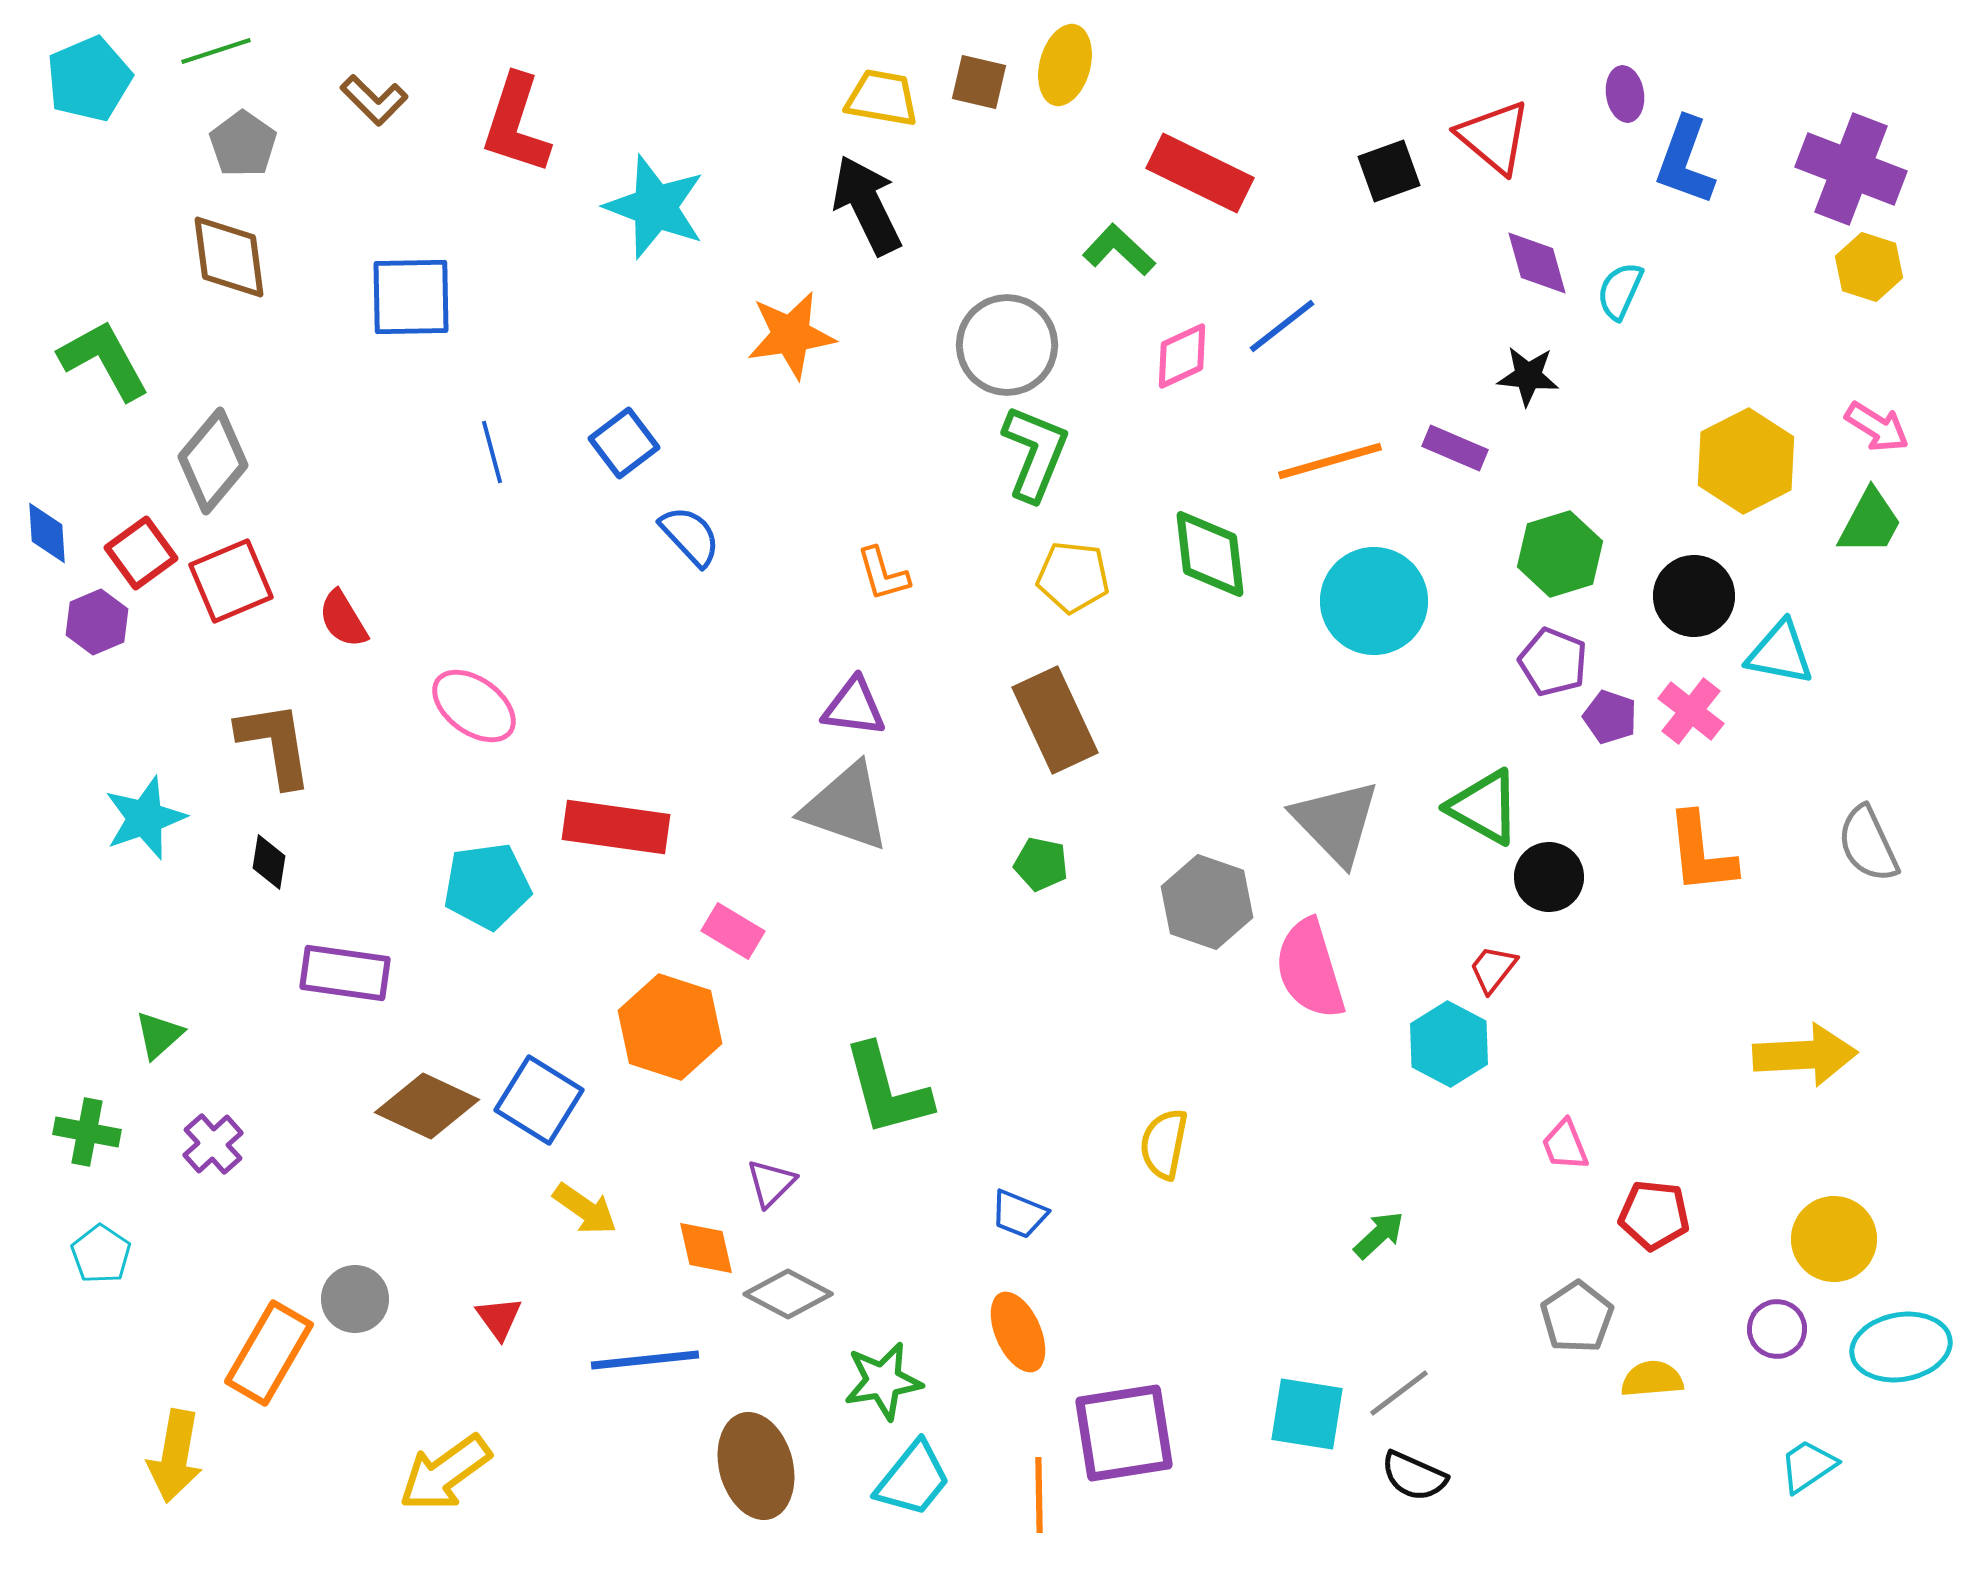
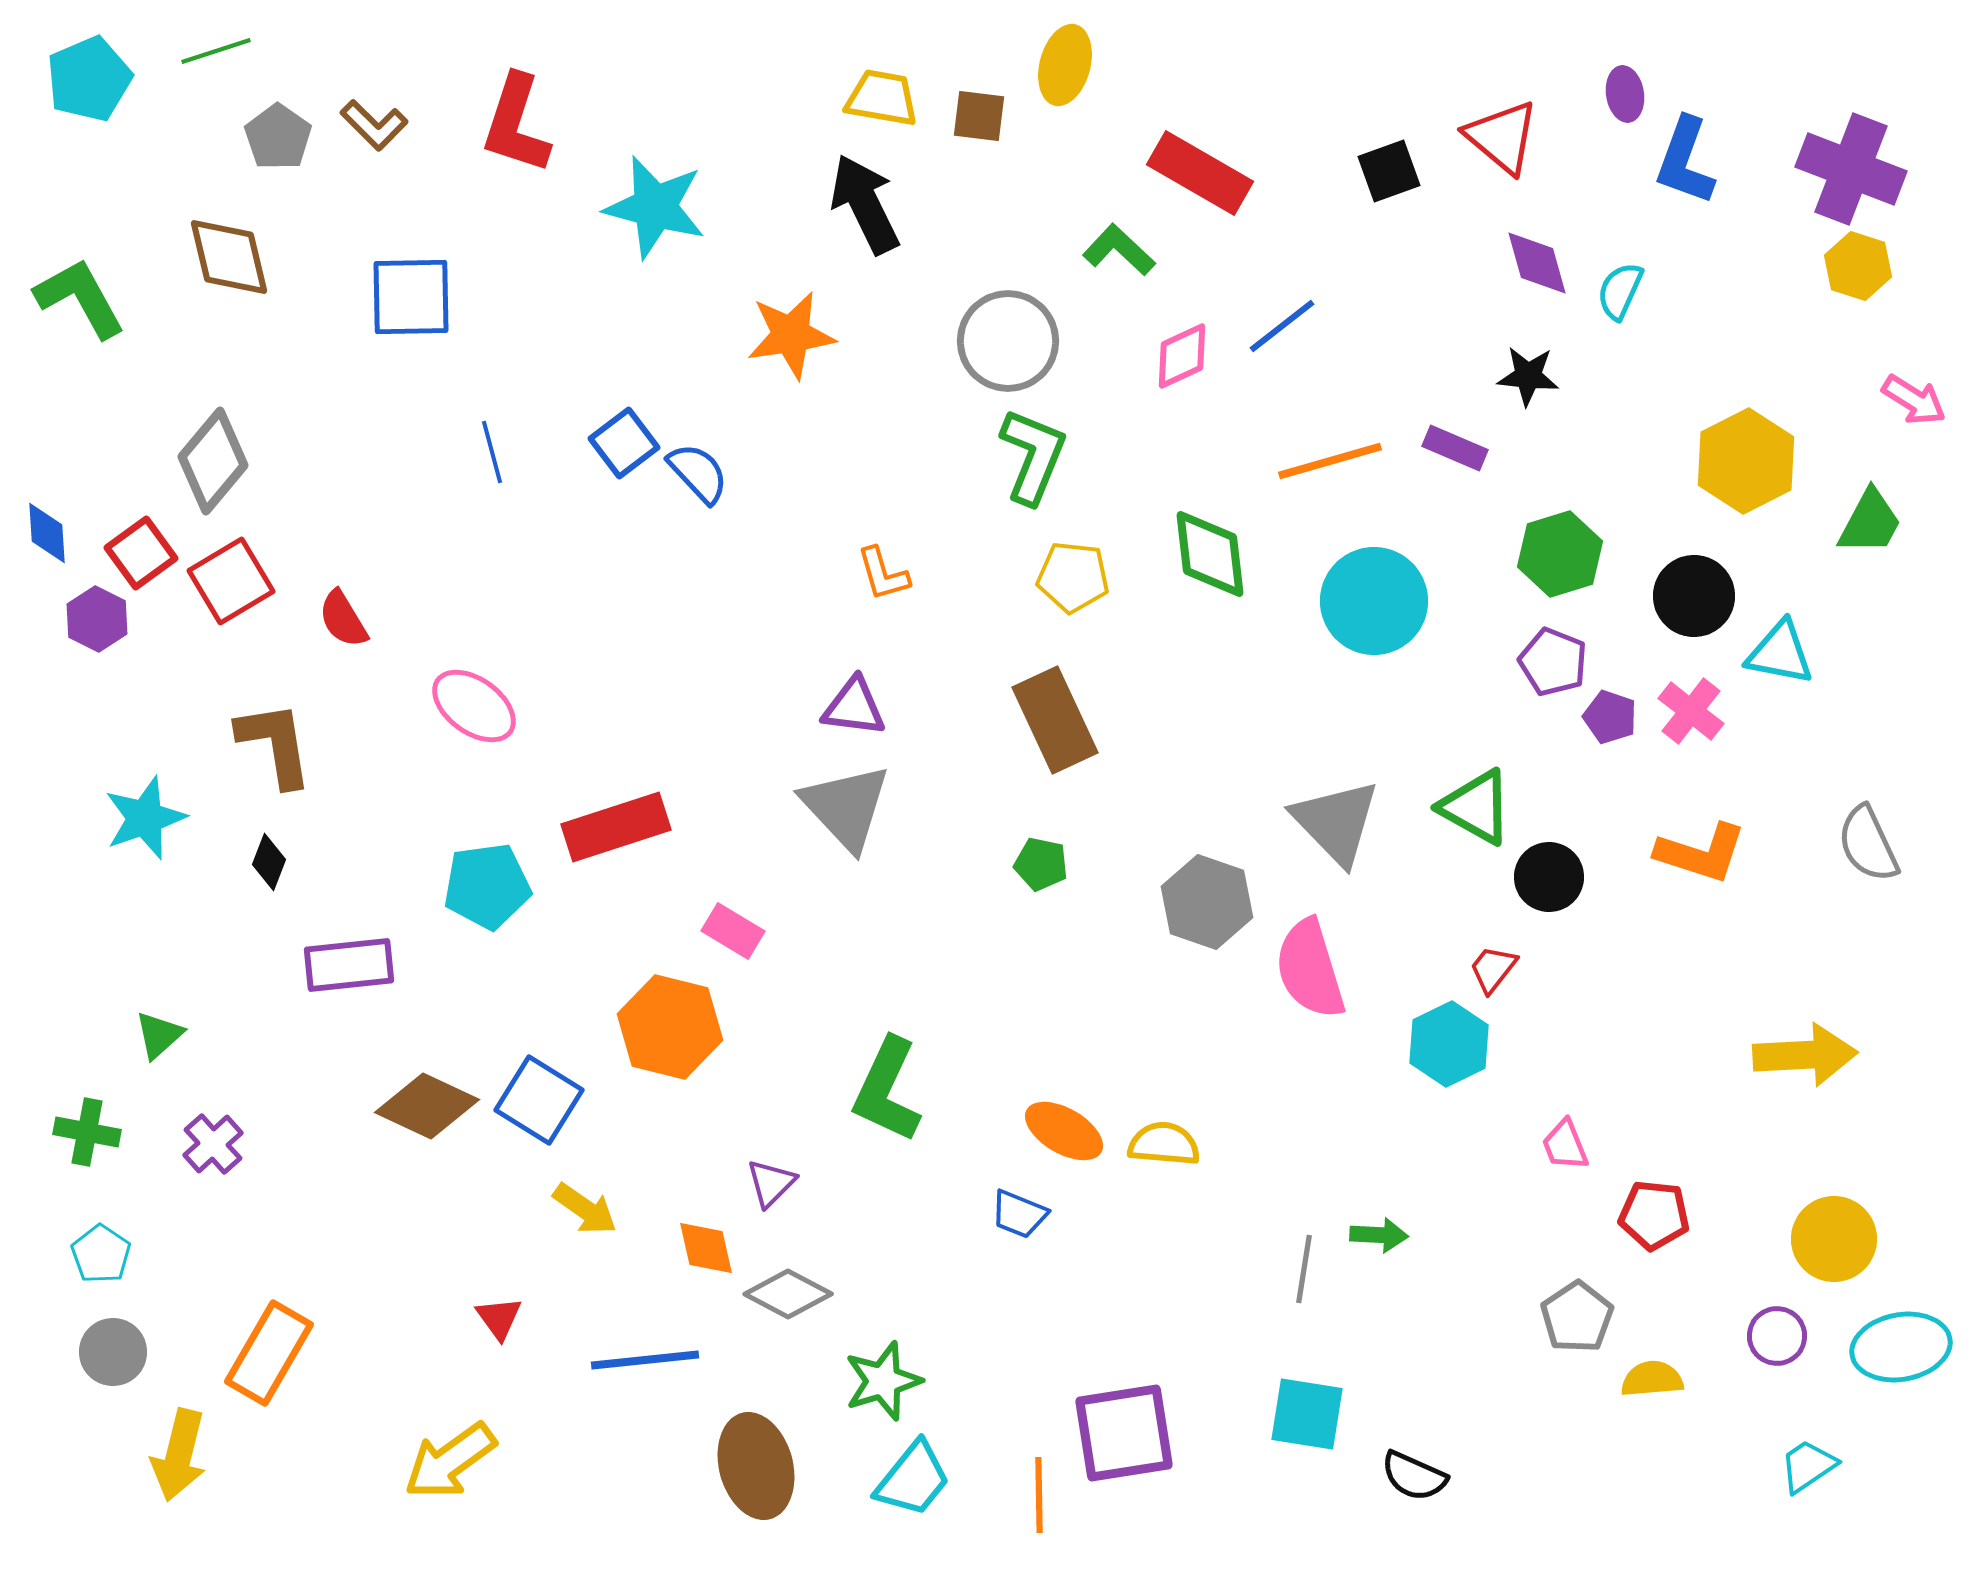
brown square at (979, 82): moved 34 px down; rotated 6 degrees counterclockwise
brown L-shape at (374, 100): moved 25 px down
red triangle at (1494, 137): moved 8 px right
gray pentagon at (243, 144): moved 35 px right, 7 px up
red rectangle at (1200, 173): rotated 4 degrees clockwise
black arrow at (867, 205): moved 2 px left, 1 px up
cyan star at (655, 207): rotated 6 degrees counterclockwise
brown diamond at (229, 257): rotated 6 degrees counterclockwise
yellow hexagon at (1869, 267): moved 11 px left, 1 px up
gray circle at (1007, 345): moved 1 px right, 4 px up
green L-shape at (104, 360): moved 24 px left, 62 px up
pink arrow at (1877, 427): moved 37 px right, 27 px up
green L-shape at (1035, 453): moved 2 px left, 3 px down
blue semicircle at (690, 536): moved 8 px right, 63 px up
red square at (231, 581): rotated 8 degrees counterclockwise
purple hexagon at (97, 622): moved 3 px up; rotated 10 degrees counterclockwise
gray triangle at (846, 807): rotated 28 degrees clockwise
green triangle at (1484, 807): moved 8 px left
red rectangle at (616, 827): rotated 26 degrees counterclockwise
orange L-shape at (1701, 853): rotated 66 degrees counterclockwise
black diamond at (269, 862): rotated 12 degrees clockwise
purple rectangle at (345, 973): moved 4 px right, 8 px up; rotated 14 degrees counterclockwise
orange hexagon at (670, 1027): rotated 4 degrees counterclockwise
cyan hexagon at (1449, 1044): rotated 6 degrees clockwise
green L-shape at (887, 1090): rotated 40 degrees clockwise
yellow semicircle at (1164, 1144): rotated 84 degrees clockwise
green arrow at (1379, 1235): rotated 46 degrees clockwise
gray circle at (355, 1299): moved 242 px left, 53 px down
purple circle at (1777, 1329): moved 7 px down
orange ellipse at (1018, 1332): moved 46 px right, 201 px up; rotated 36 degrees counterclockwise
green star at (883, 1381): rotated 8 degrees counterclockwise
gray line at (1399, 1393): moved 95 px left, 124 px up; rotated 44 degrees counterclockwise
yellow arrow at (175, 1456): moved 4 px right, 1 px up; rotated 4 degrees clockwise
yellow arrow at (445, 1473): moved 5 px right, 12 px up
